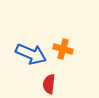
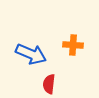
orange cross: moved 10 px right, 4 px up; rotated 12 degrees counterclockwise
